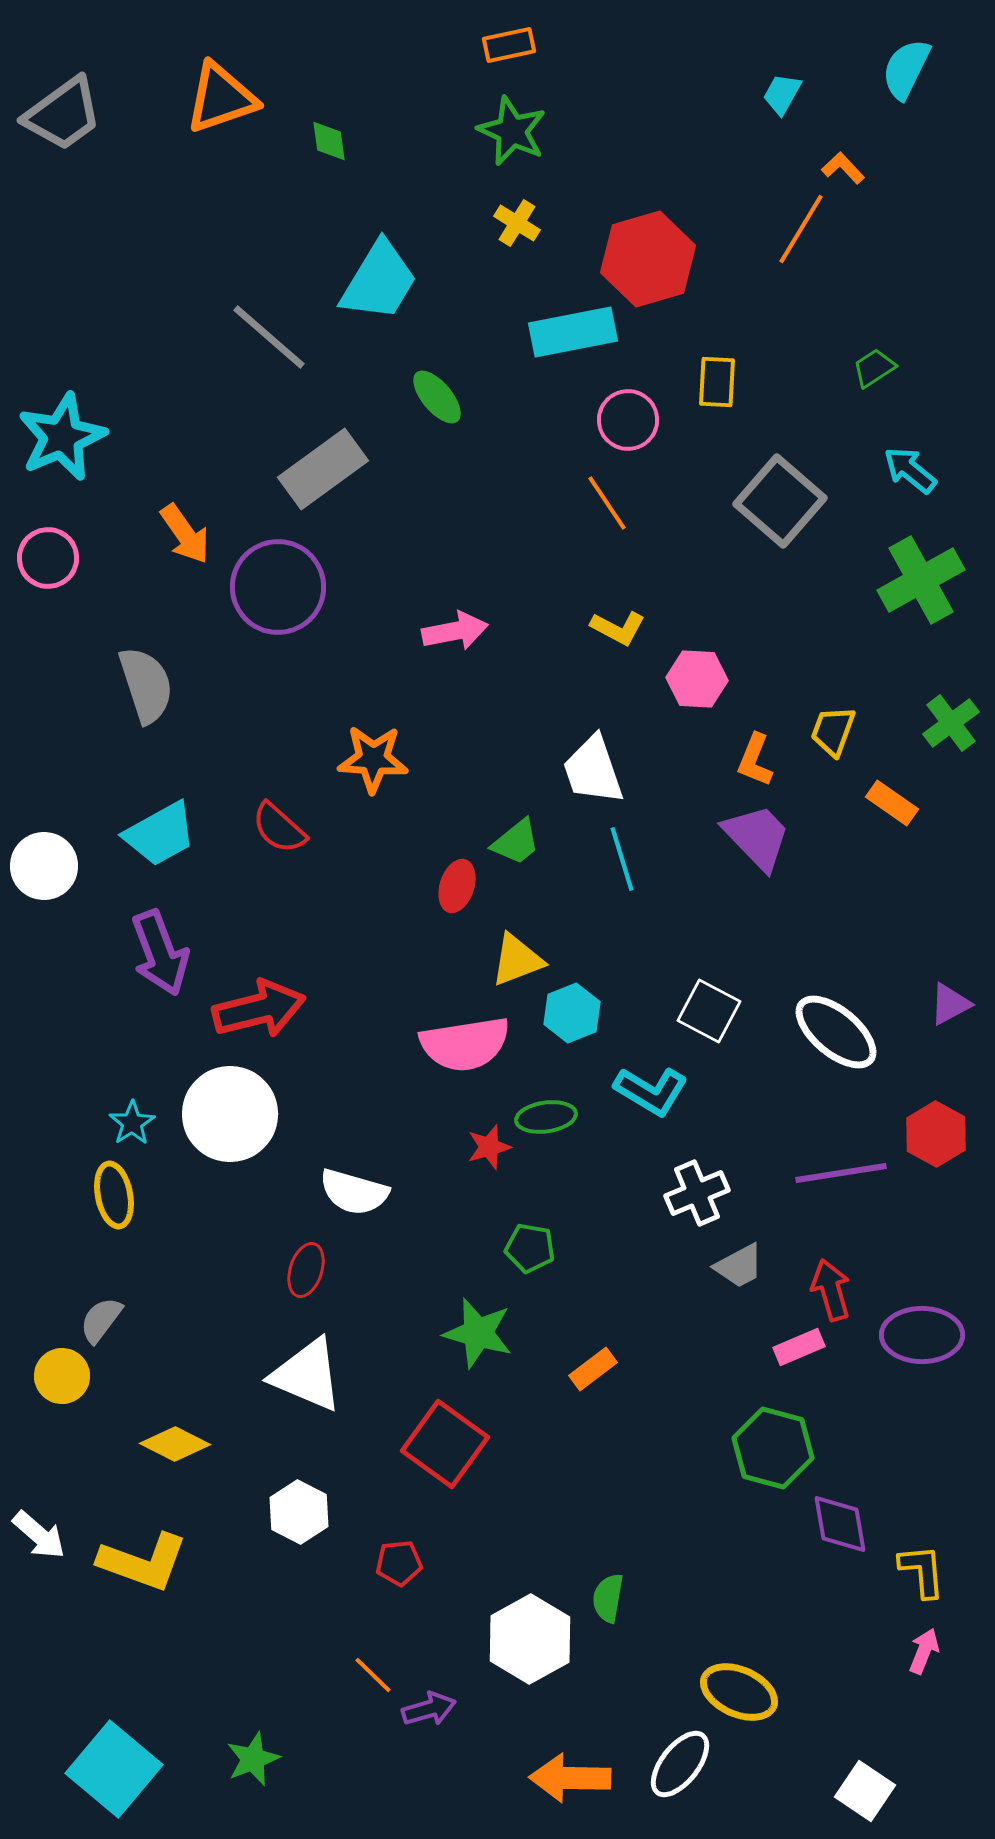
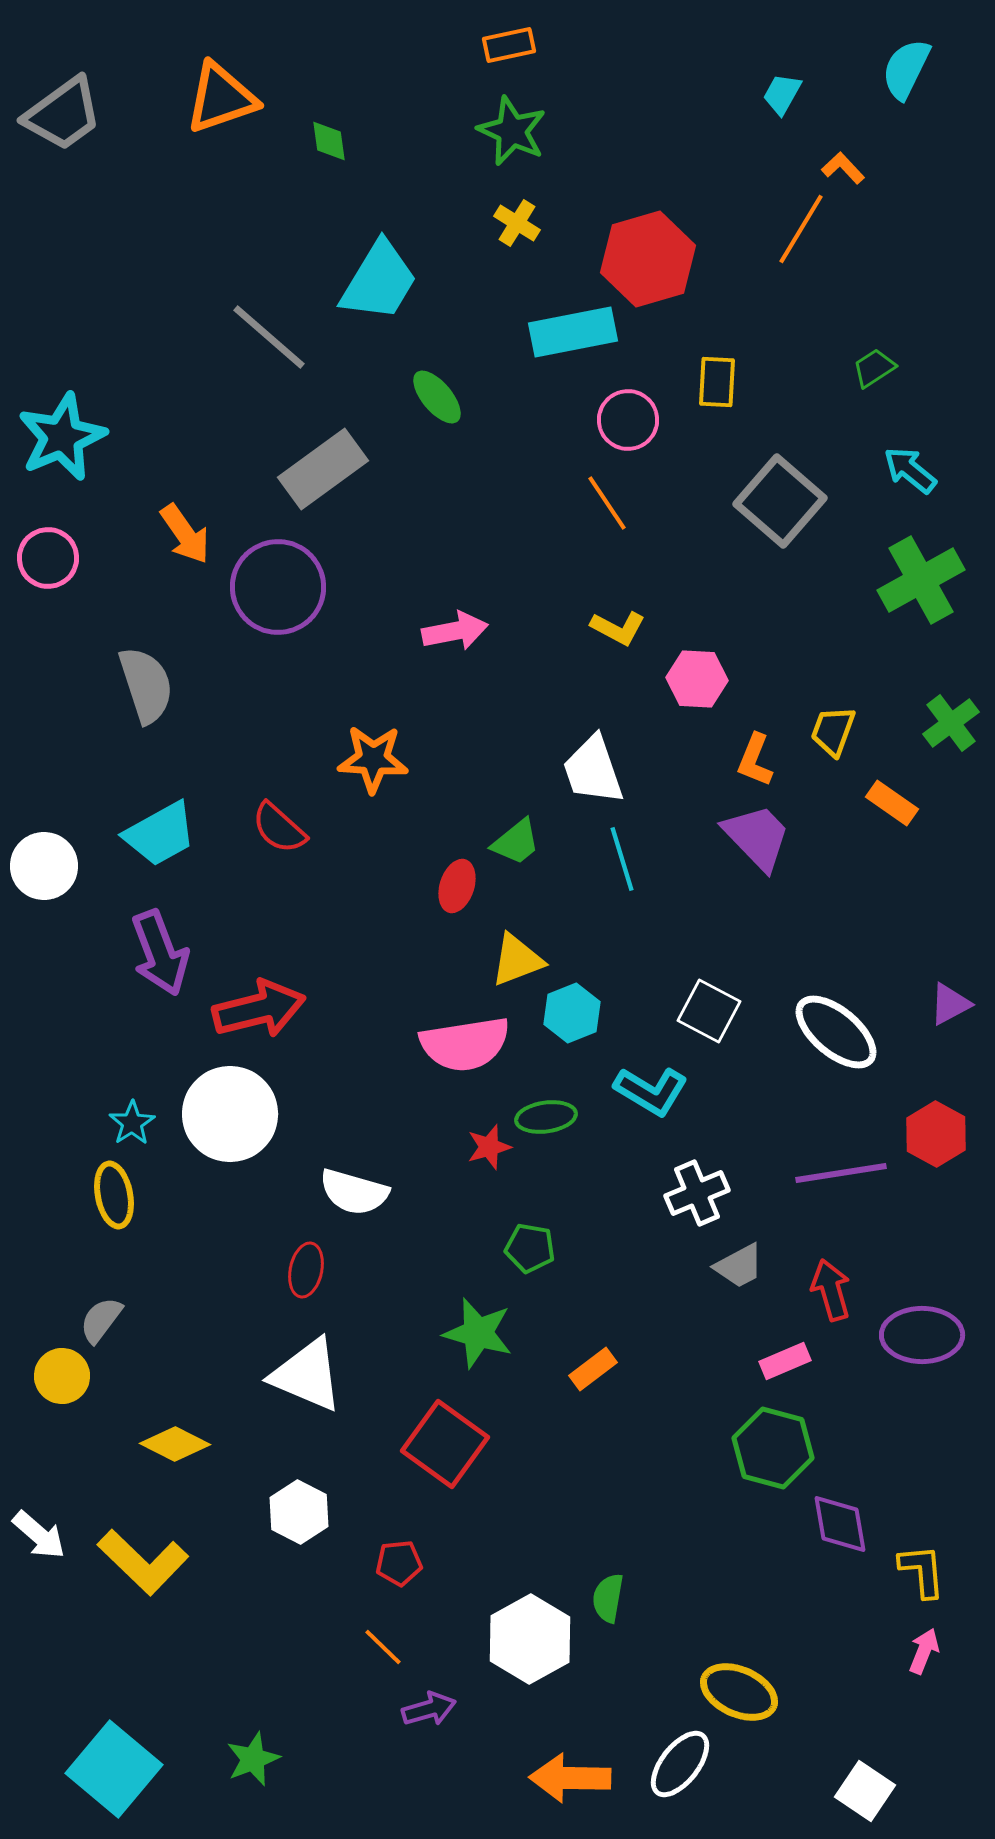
red ellipse at (306, 1270): rotated 6 degrees counterclockwise
pink rectangle at (799, 1347): moved 14 px left, 14 px down
yellow L-shape at (143, 1562): rotated 24 degrees clockwise
orange line at (373, 1675): moved 10 px right, 28 px up
